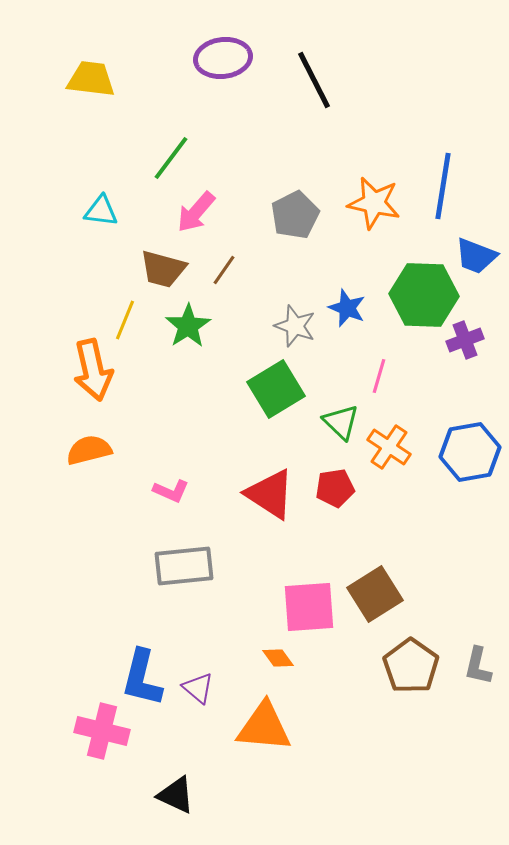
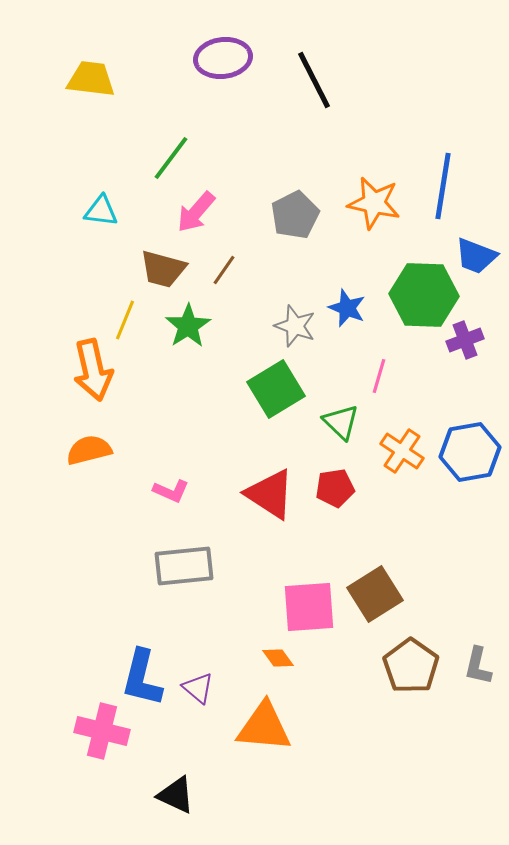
orange cross: moved 13 px right, 4 px down
